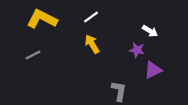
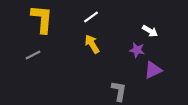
yellow L-shape: rotated 68 degrees clockwise
